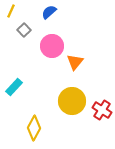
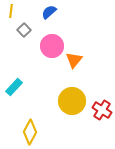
yellow line: rotated 16 degrees counterclockwise
orange triangle: moved 1 px left, 2 px up
yellow diamond: moved 4 px left, 4 px down
